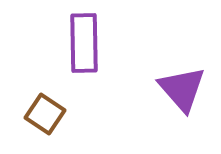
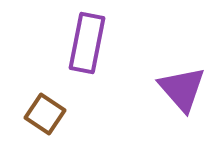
purple rectangle: moved 3 px right; rotated 12 degrees clockwise
